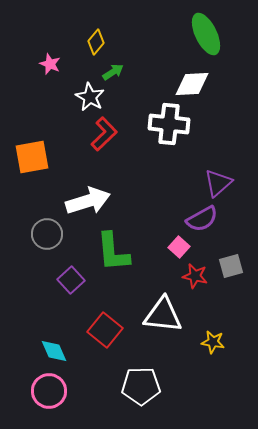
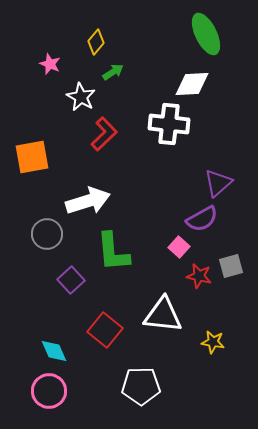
white star: moved 9 px left
red star: moved 4 px right
